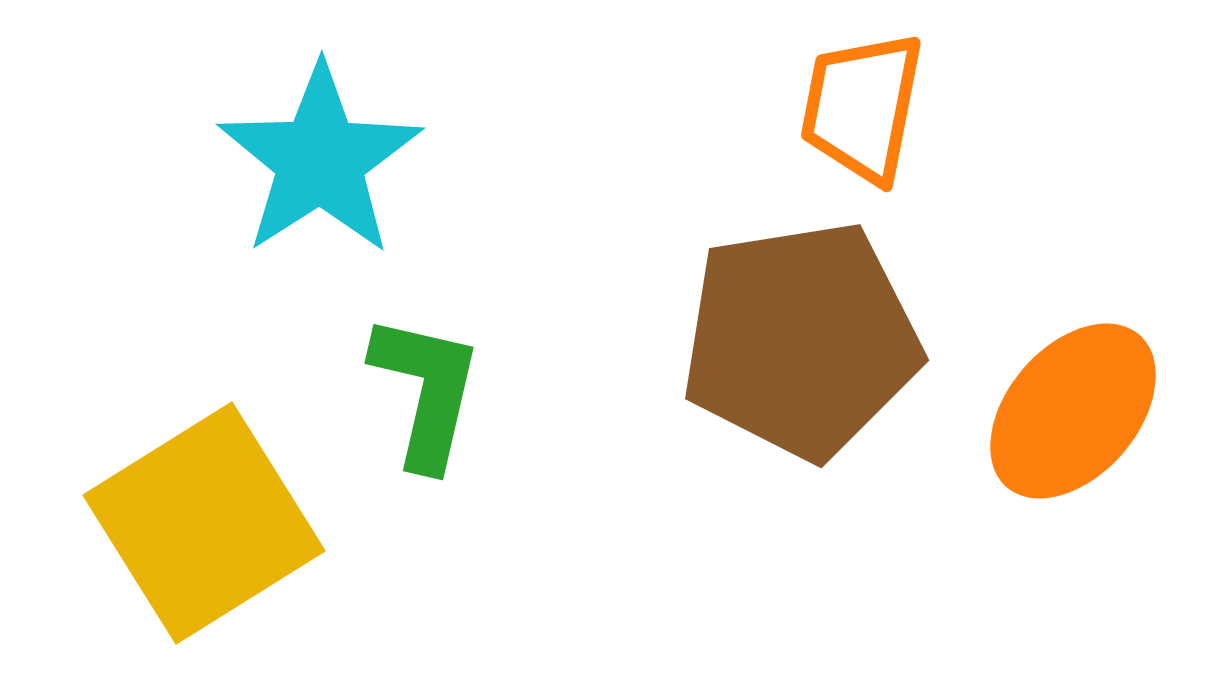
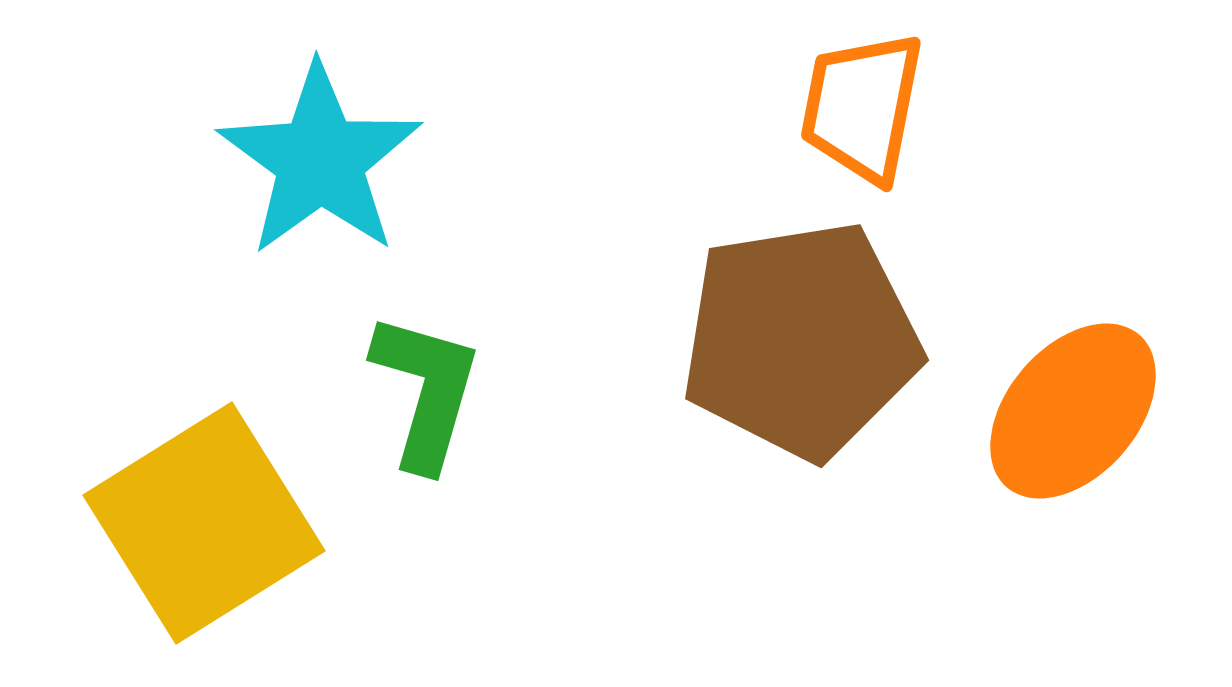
cyan star: rotated 3 degrees counterclockwise
green L-shape: rotated 3 degrees clockwise
